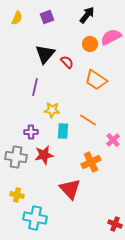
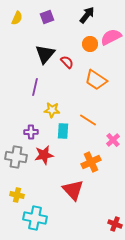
red triangle: moved 3 px right, 1 px down
